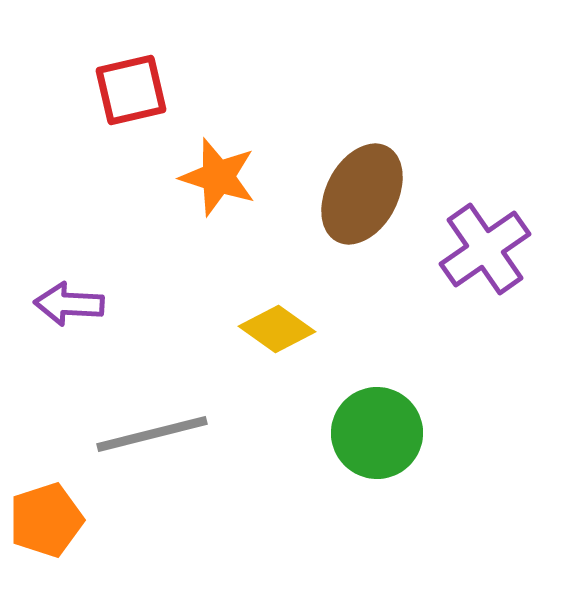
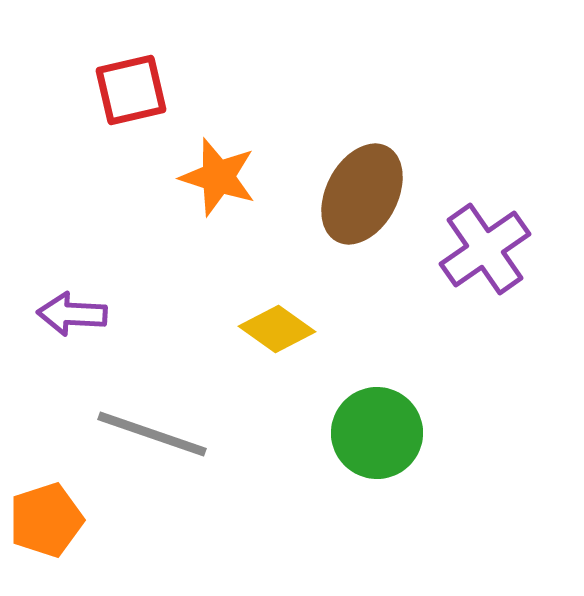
purple arrow: moved 3 px right, 10 px down
gray line: rotated 33 degrees clockwise
